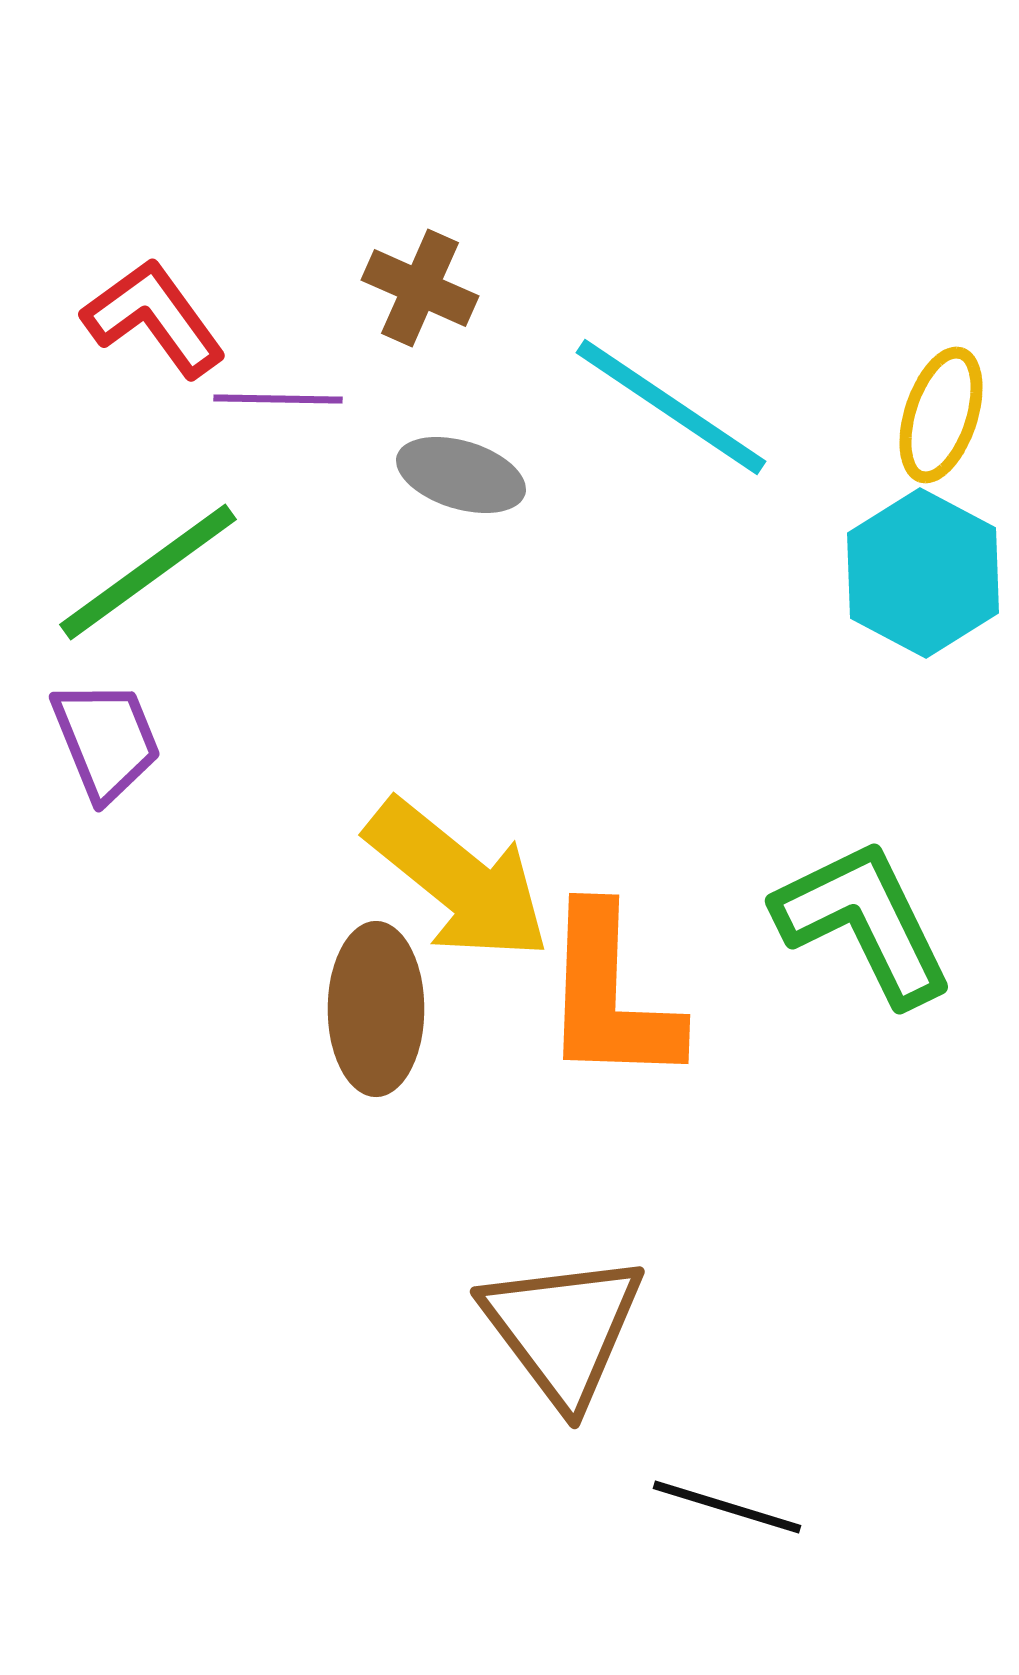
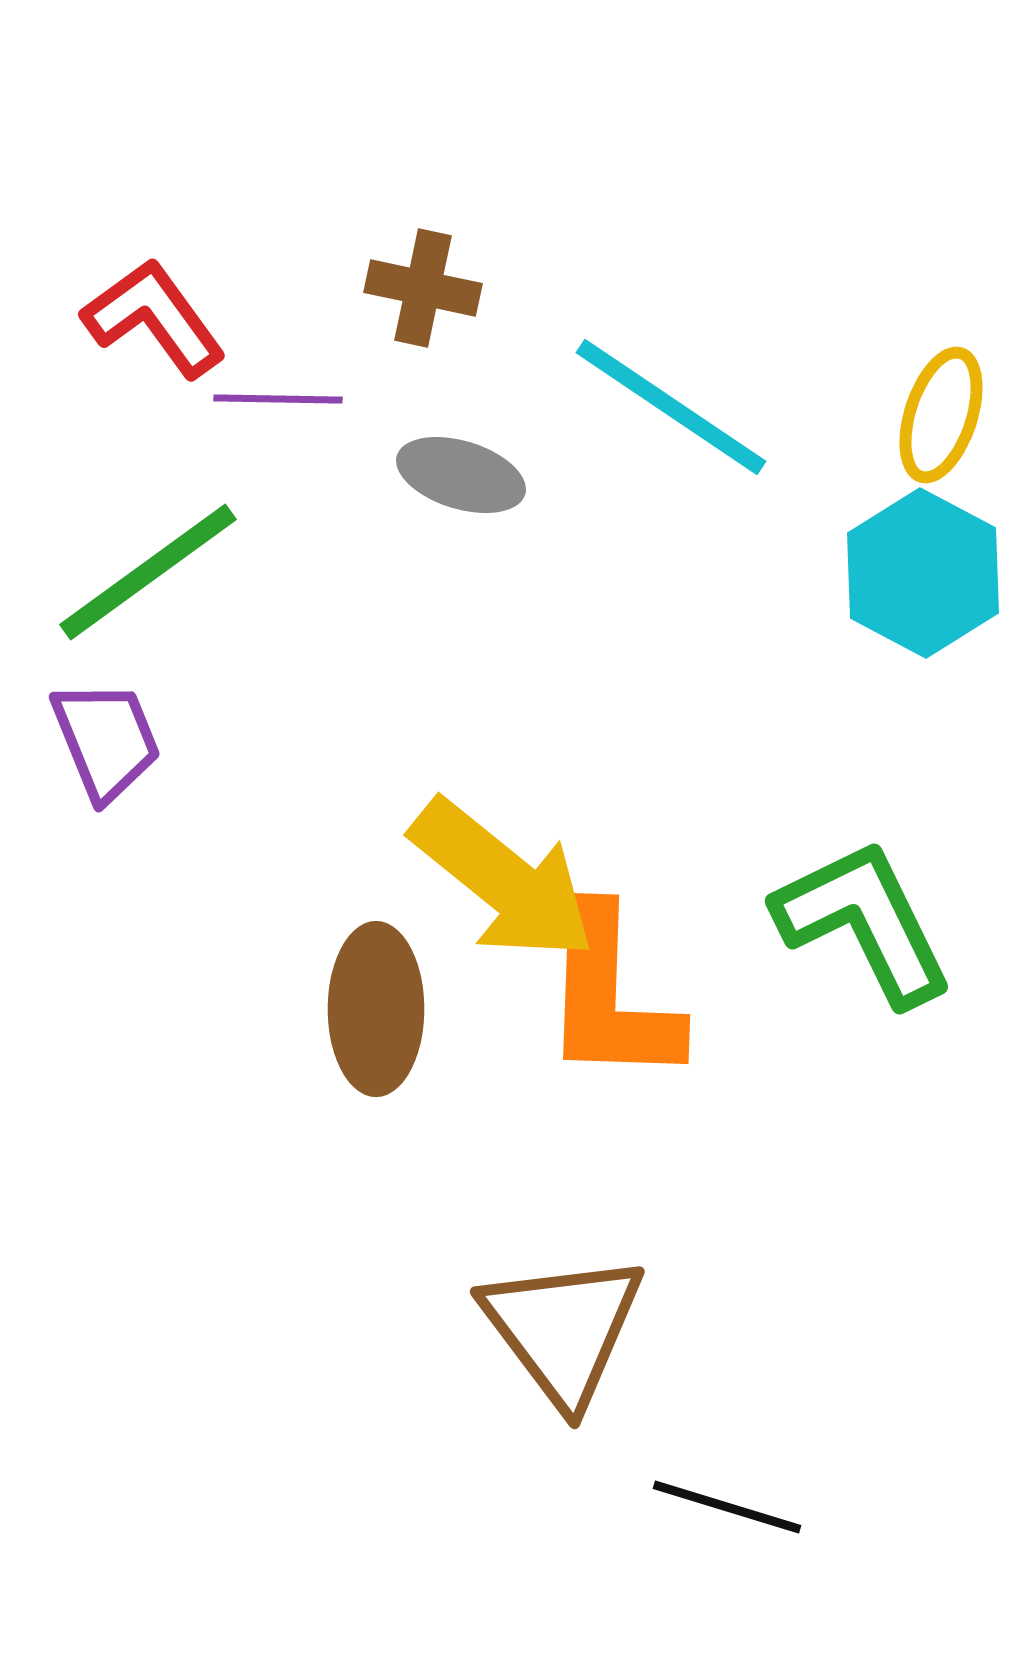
brown cross: moved 3 px right; rotated 12 degrees counterclockwise
yellow arrow: moved 45 px right
